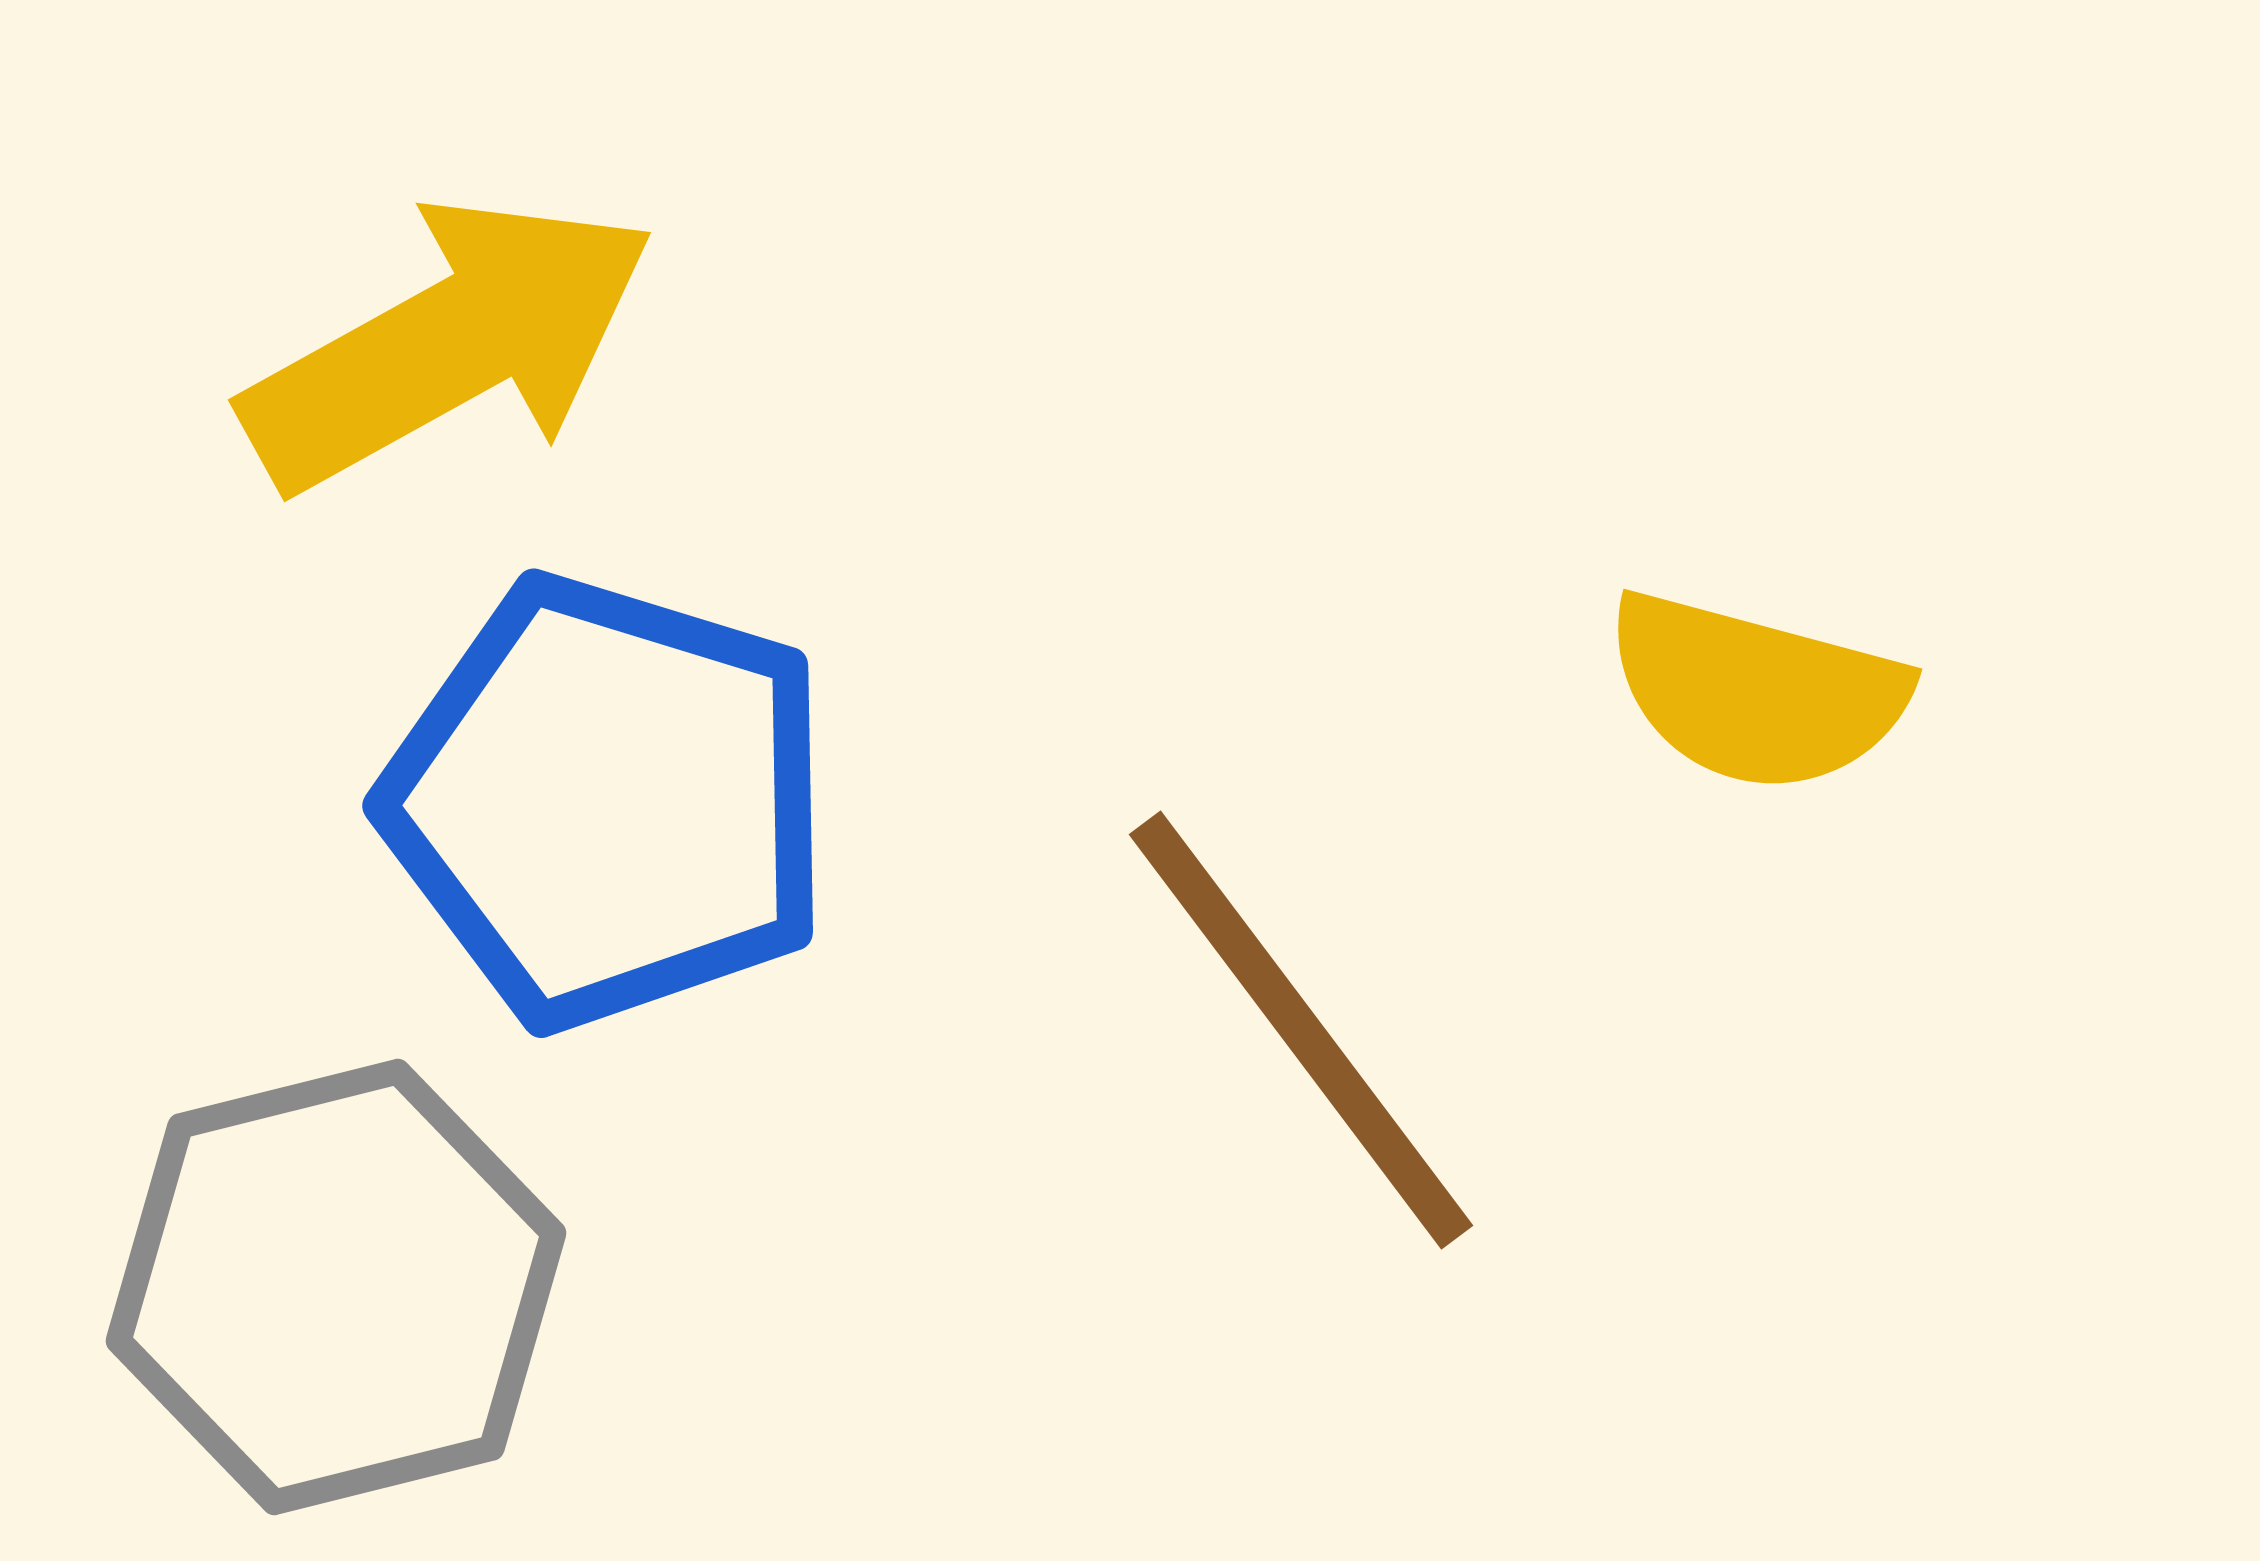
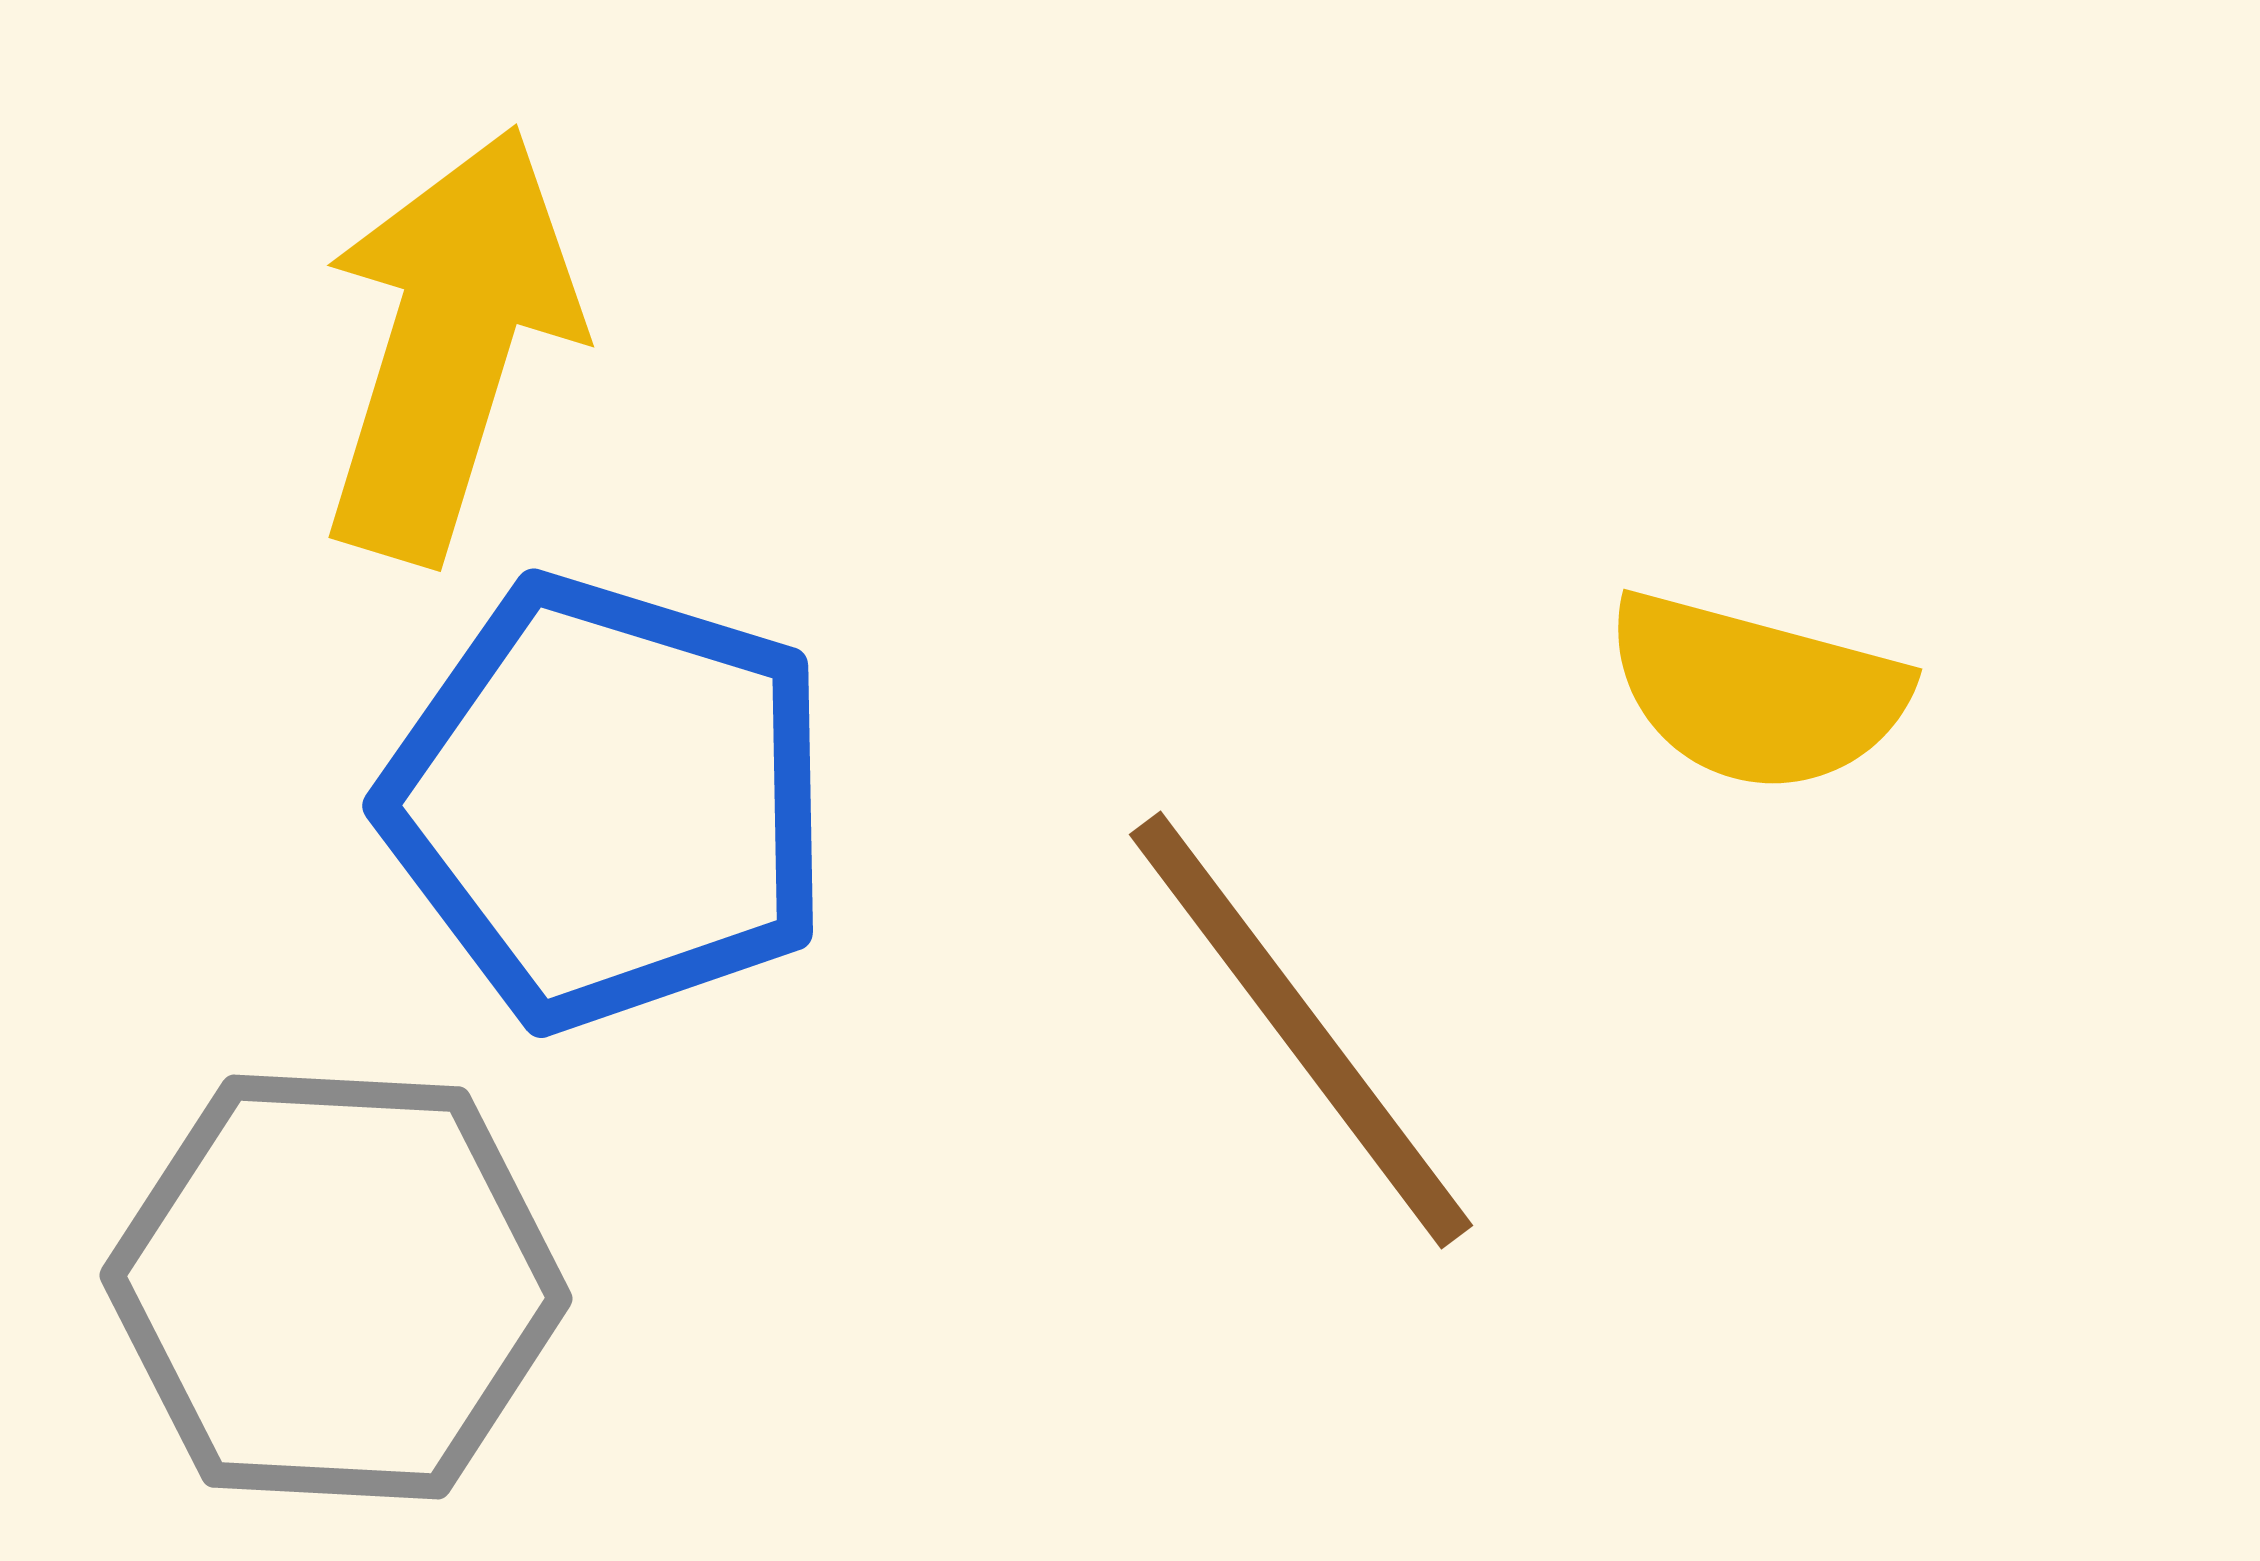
yellow arrow: rotated 44 degrees counterclockwise
gray hexagon: rotated 17 degrees clockwise
